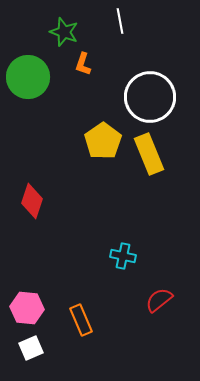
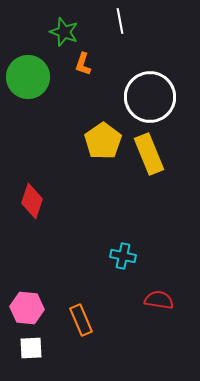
red semicircle: rotated 48 degrees clockwise
white square: rotated 20 degrees clockwise
